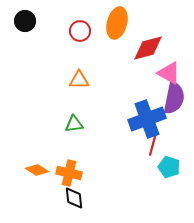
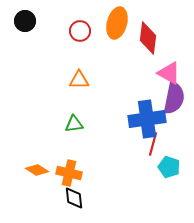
red diamond: moved 10 px up; rotated 68 degrees counterclockwise
blue cross: rotated 12 degrees clockwise
